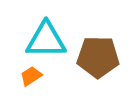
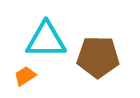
orange trapezoid: moved 6 px left
